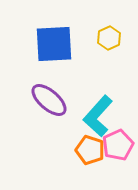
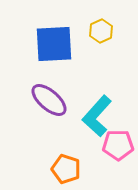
yellow hexagon: moved 8 px left, 7 px up
cyan L-shape: moved 1 px left
pink pentagon: rotated 24 degrees clockwise
orange pentagon: moved 24 px left, 19 px down
